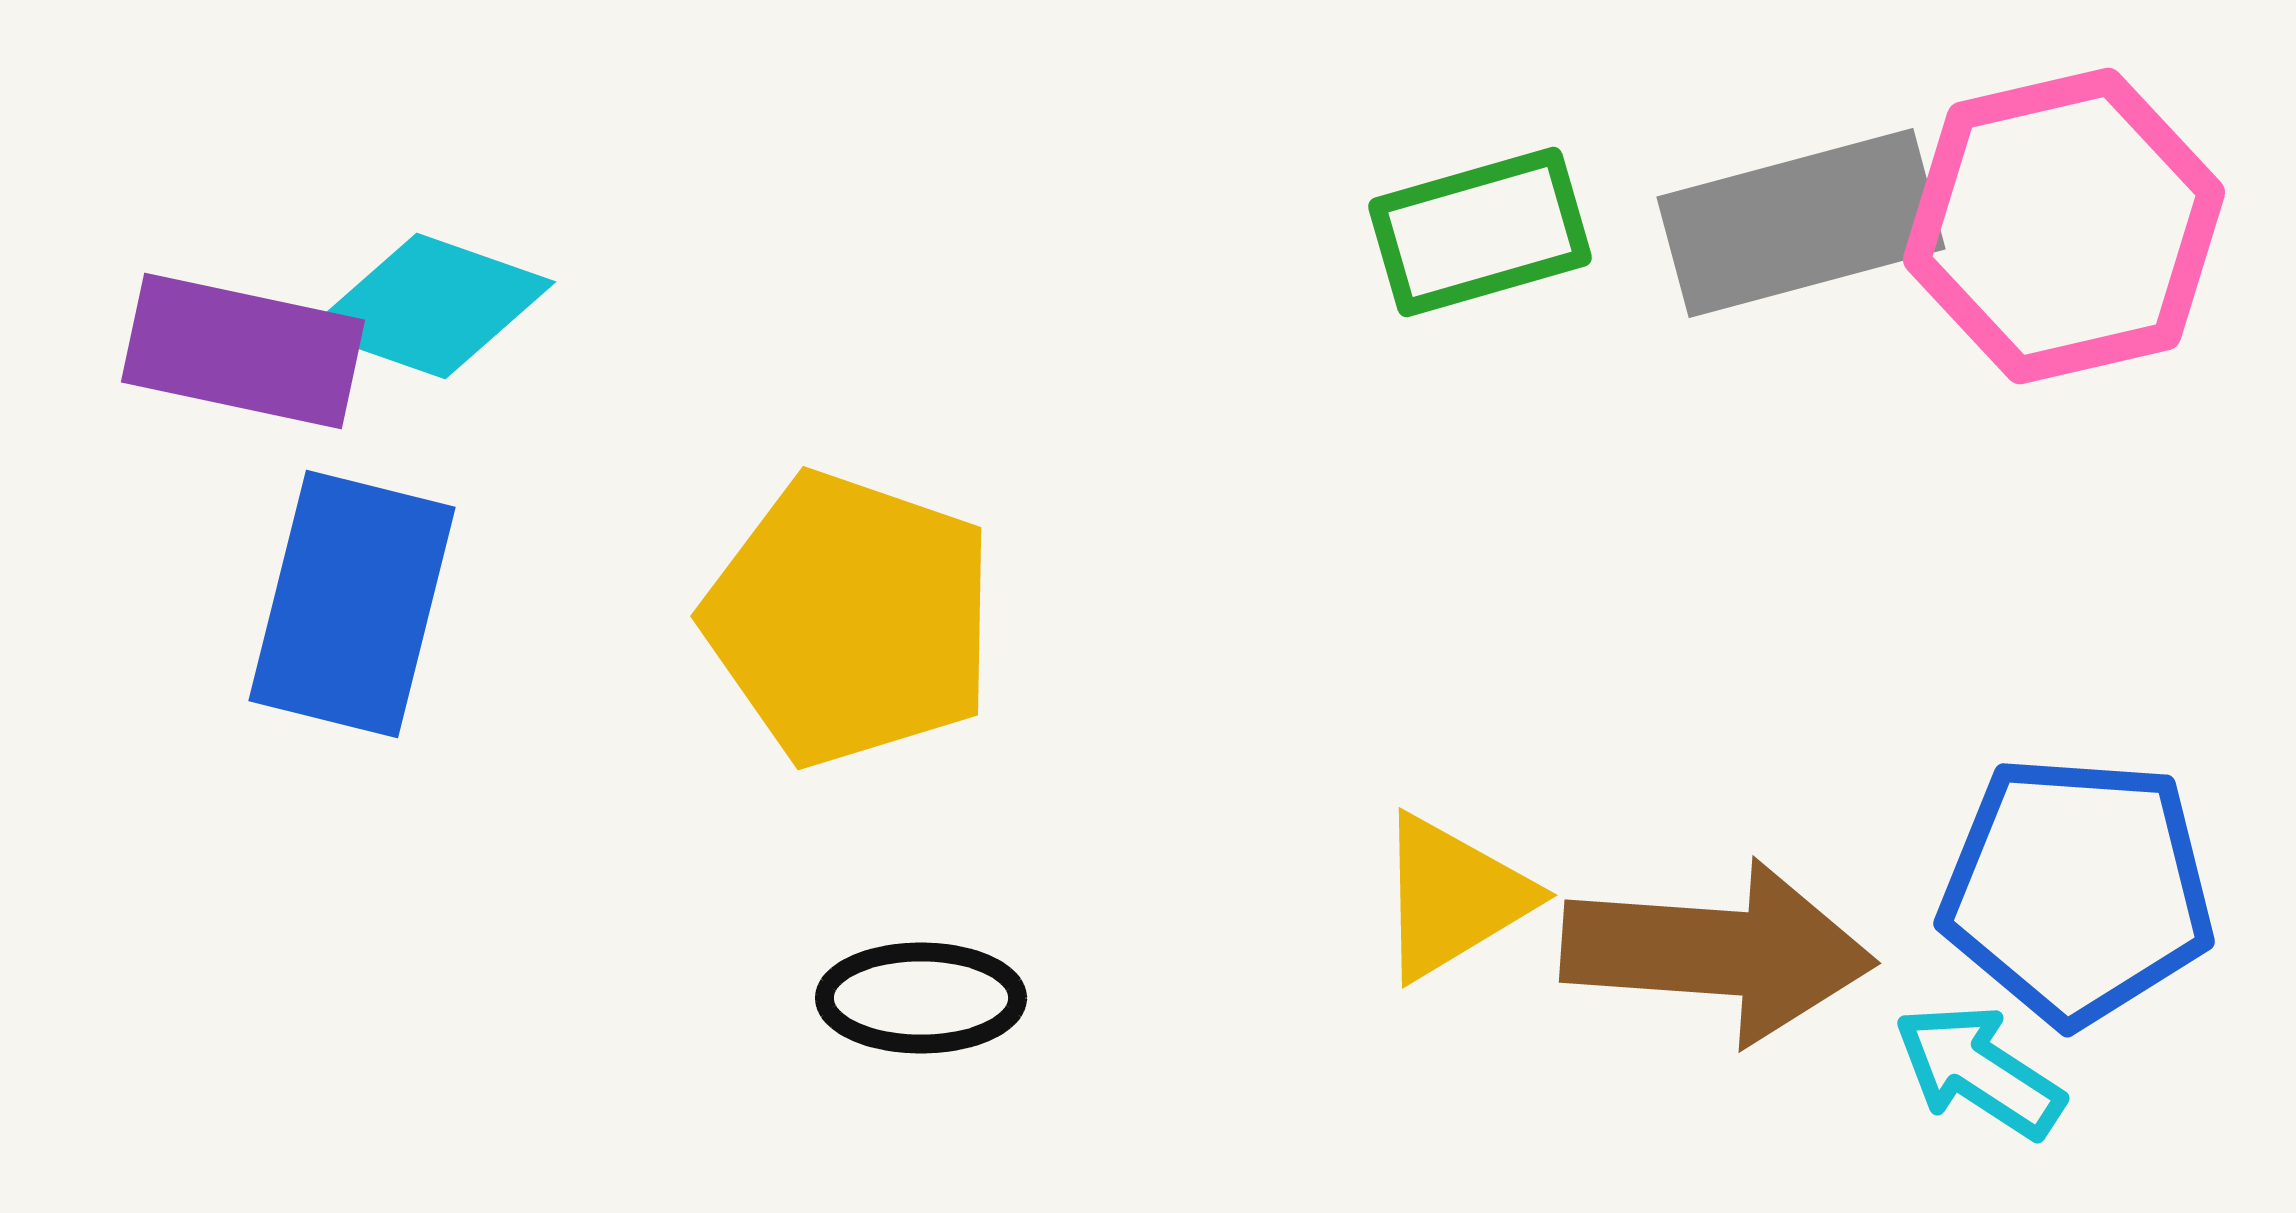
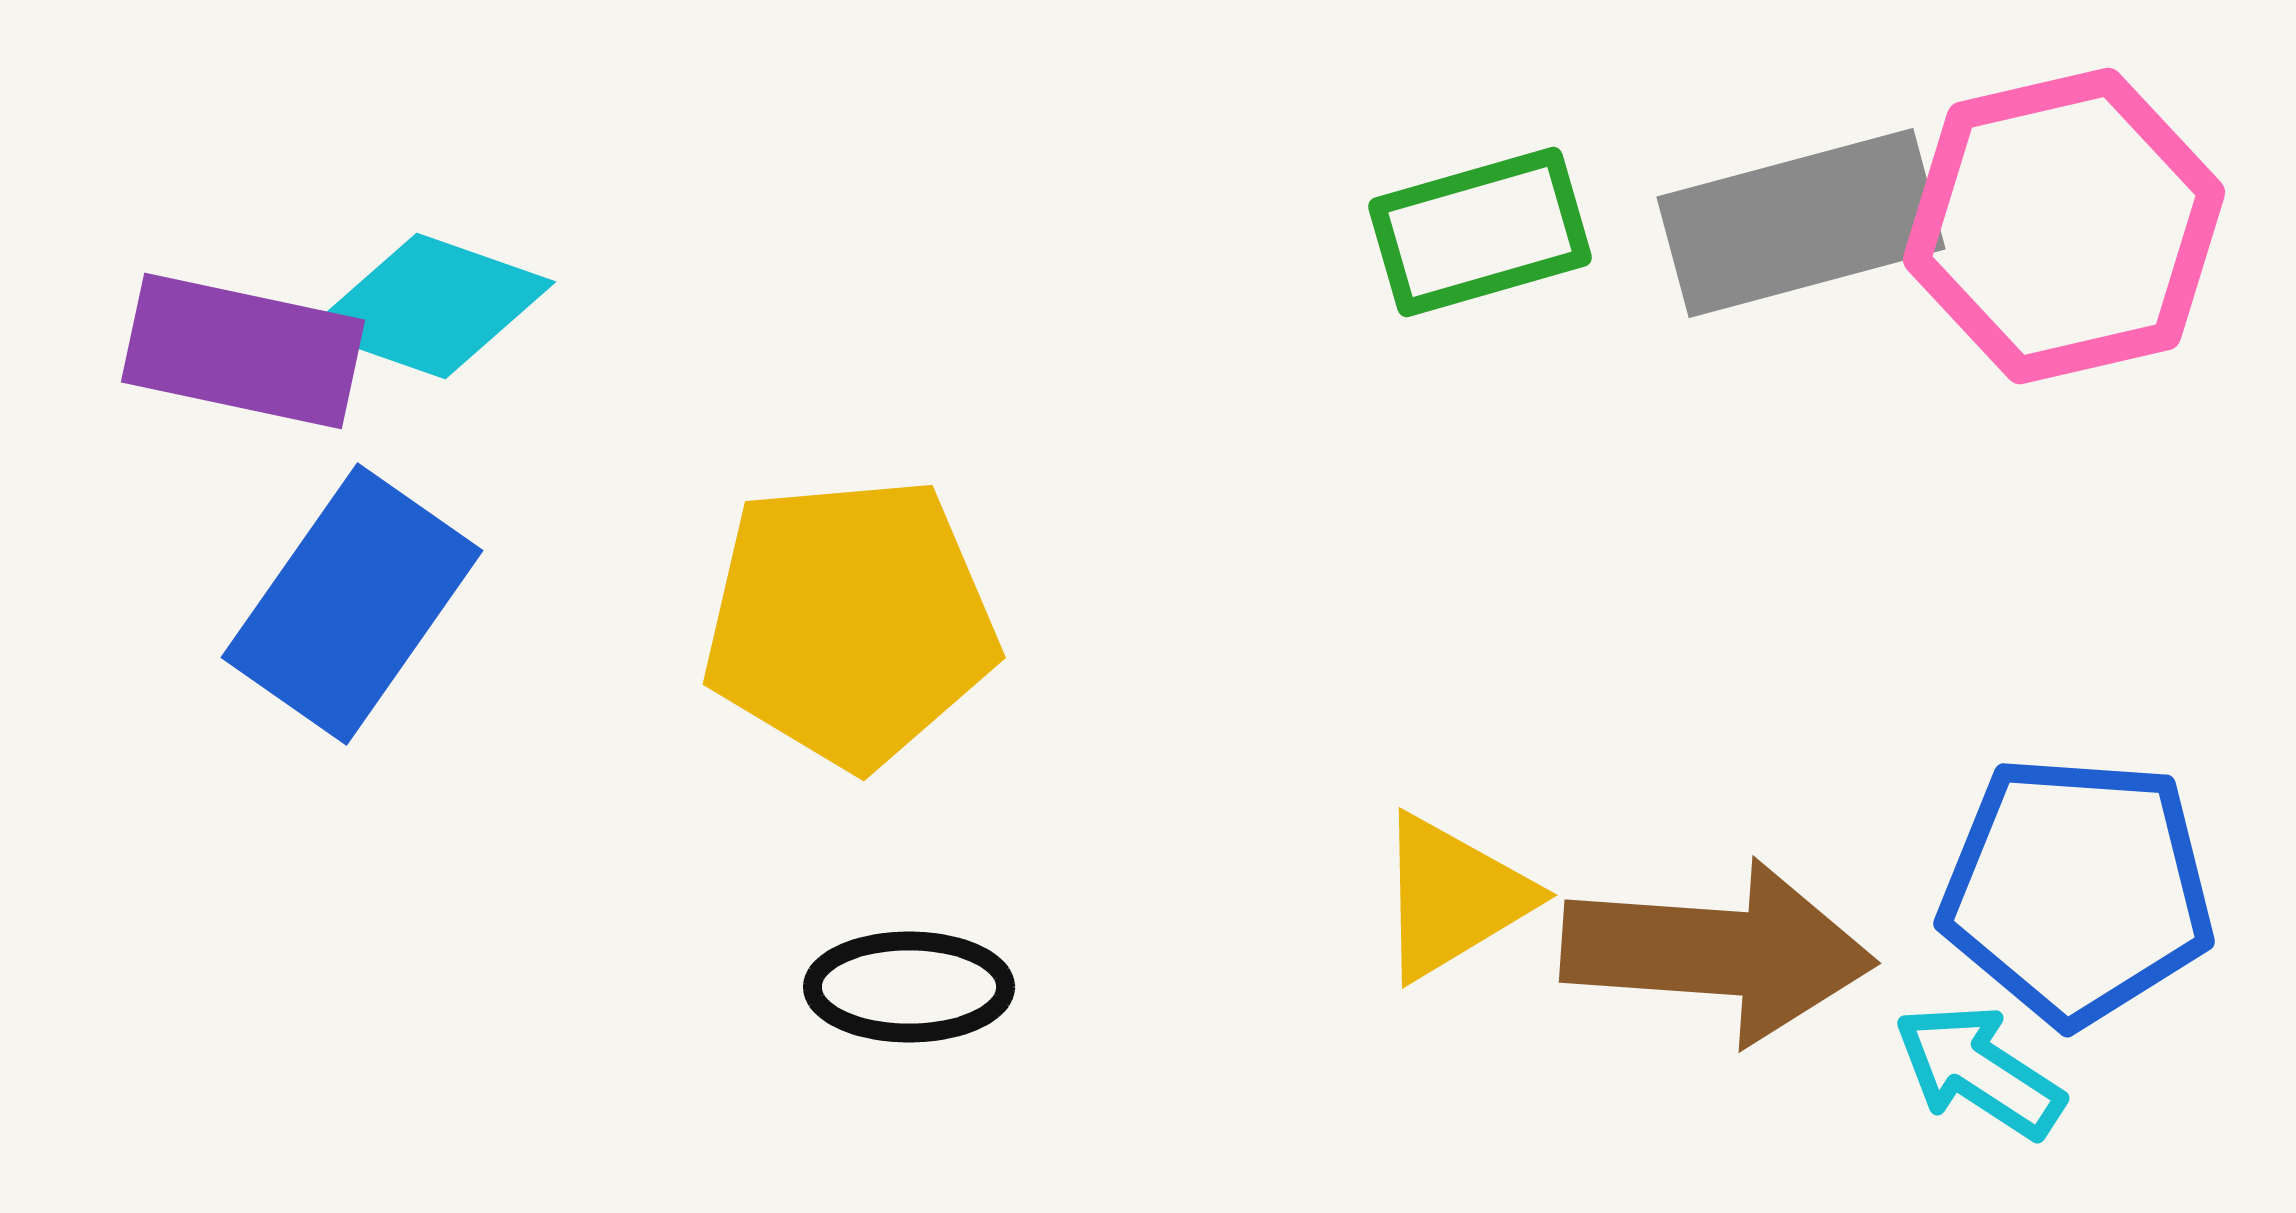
blue rectangle: rotated 21 degrees clockwise
yellow pentagon: moved 3 px down; rotated 24 degrees counterclockwise
black ellipse: moved 12 px left, 11 px up
